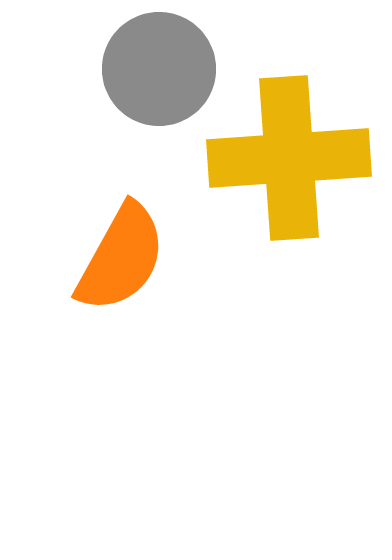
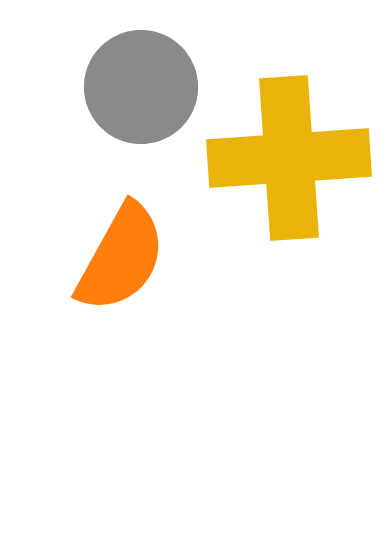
gray circle: moved 18 px left, 18 px down
